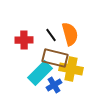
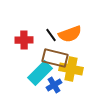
orange semicircle: rotated 85 degrees clockwise
